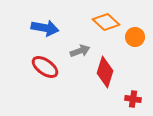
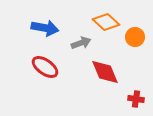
gray arrow: moved 1 px right, 8 px up
red diamond: rotated 40 degrees counterclockwise
red cross: moved 3 px right
